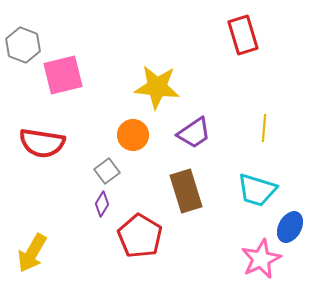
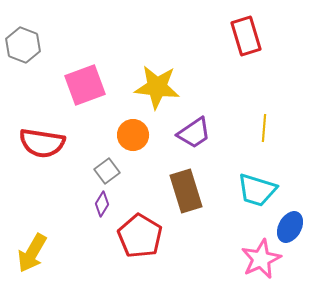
red rectangle: moved 3 px right, 1 px down
pink square: moved 22 px right, 10 px down; rotated 6 degrees counterclockwise
